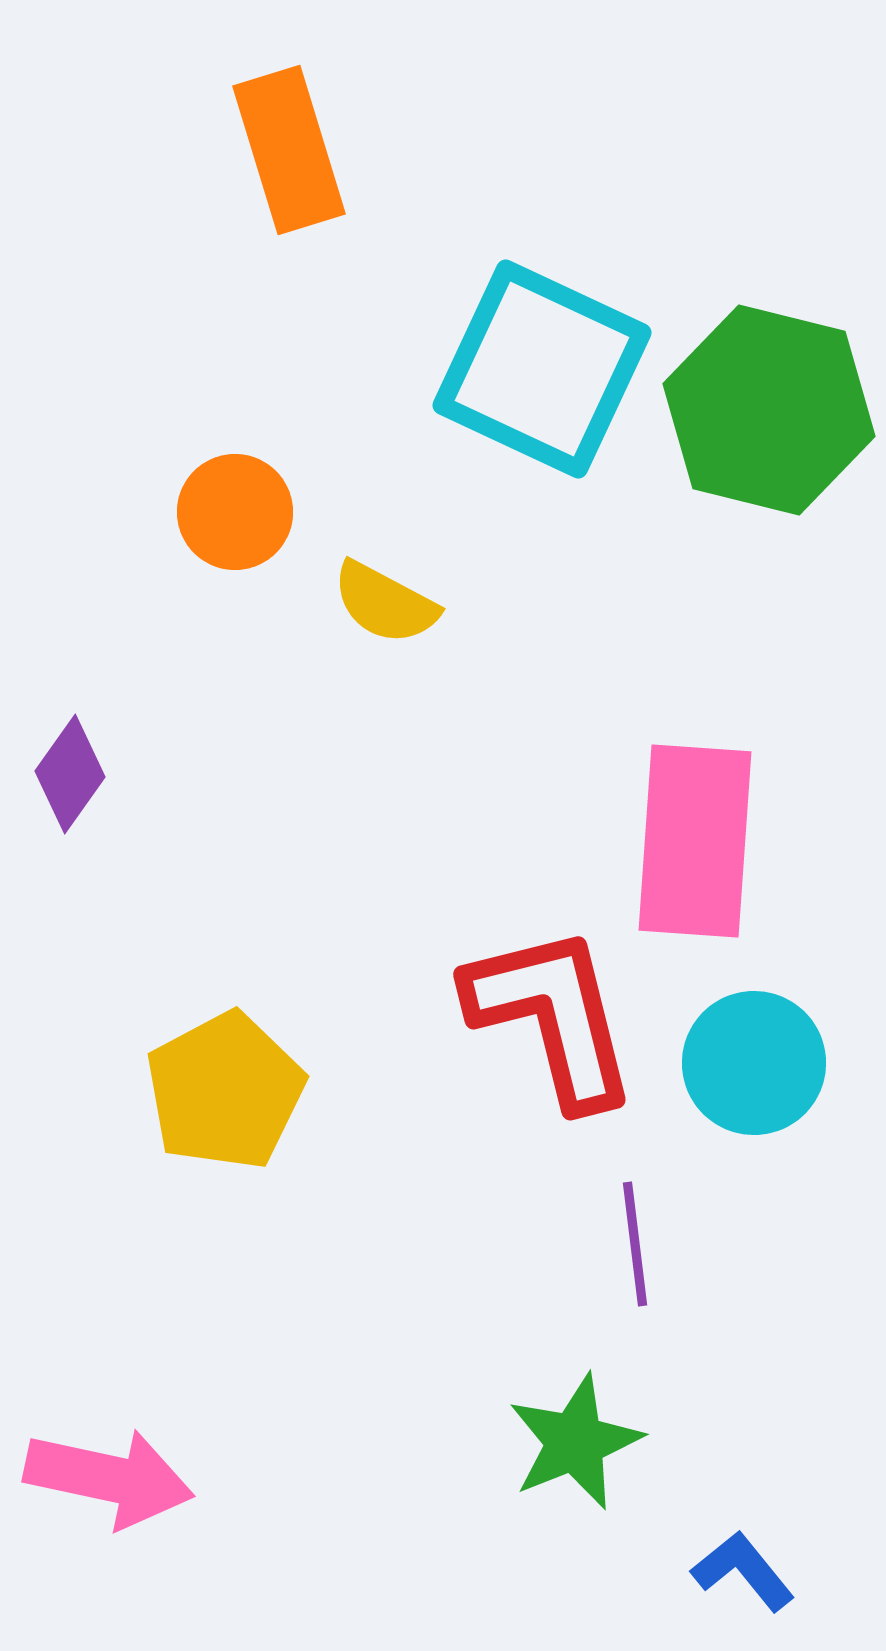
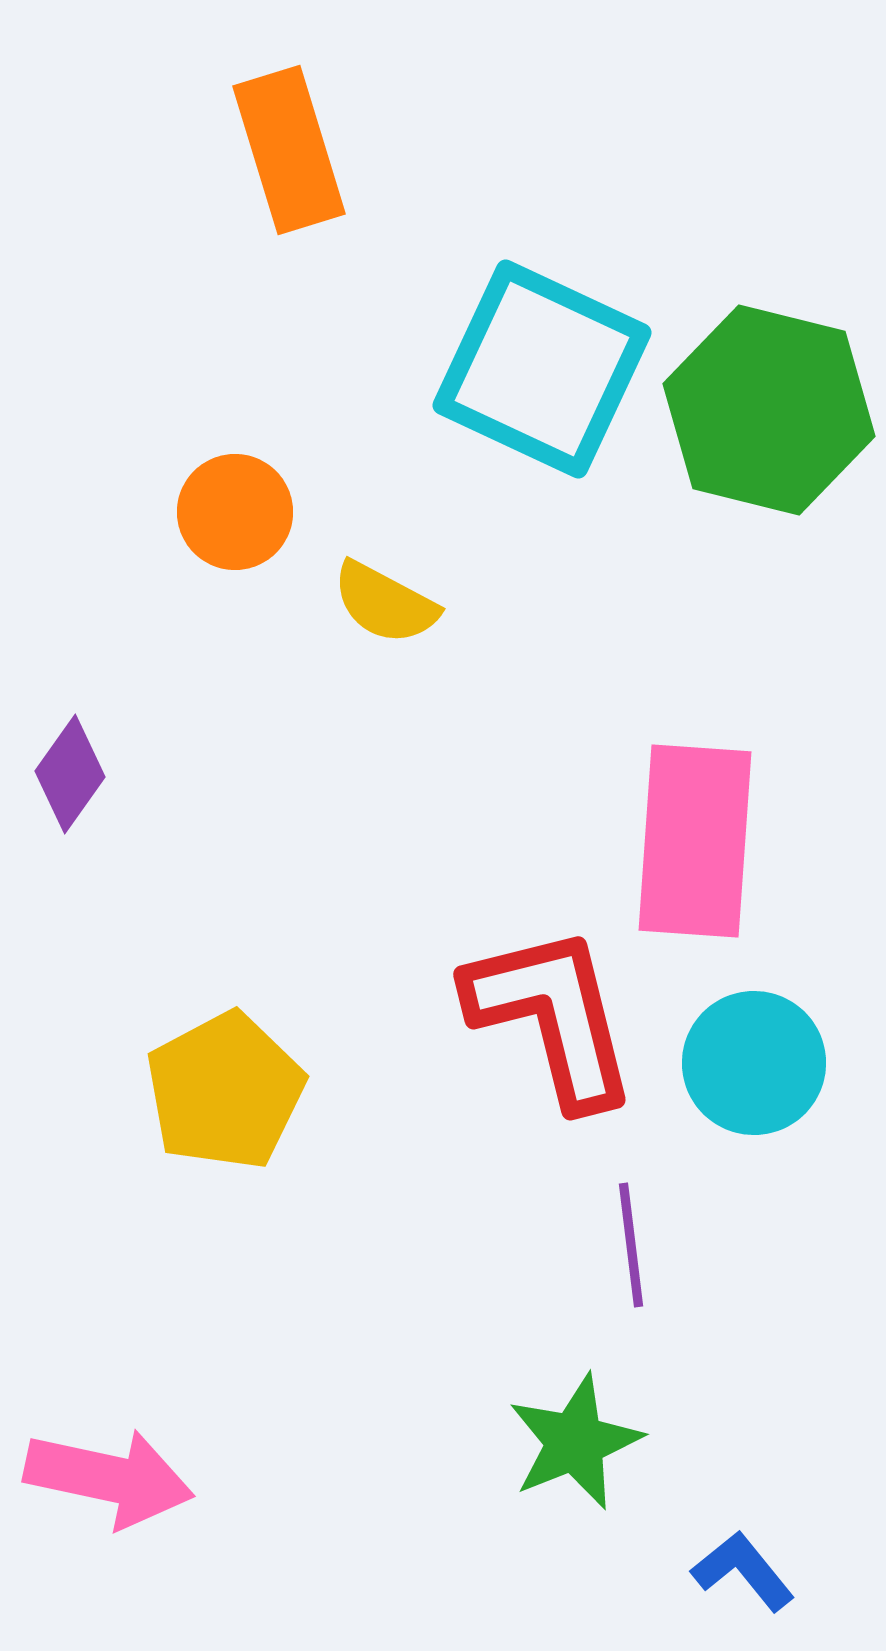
purple line: moved 4 px left, 1 px down
